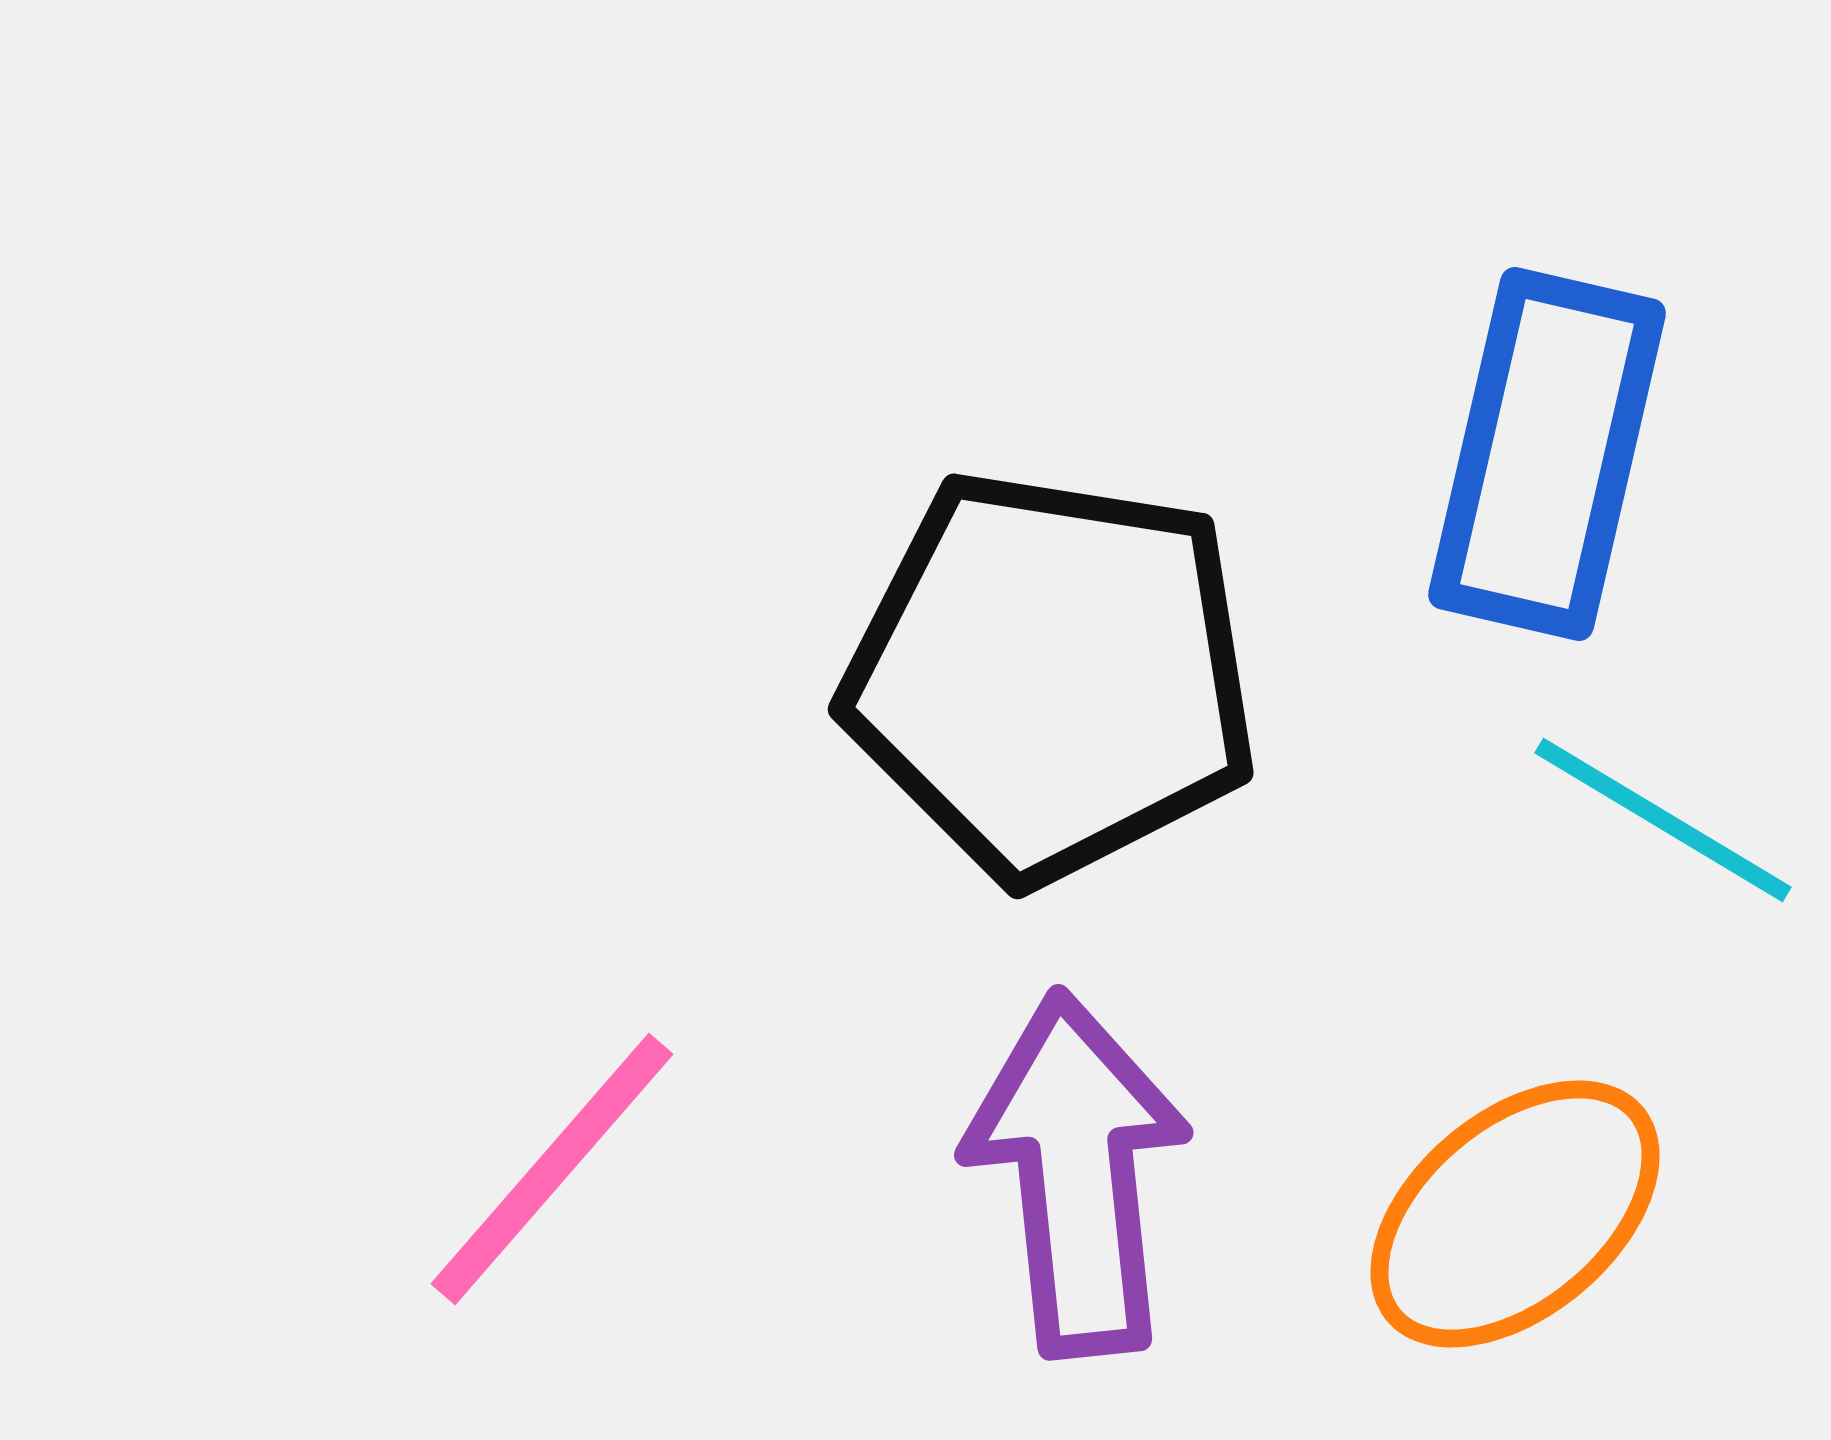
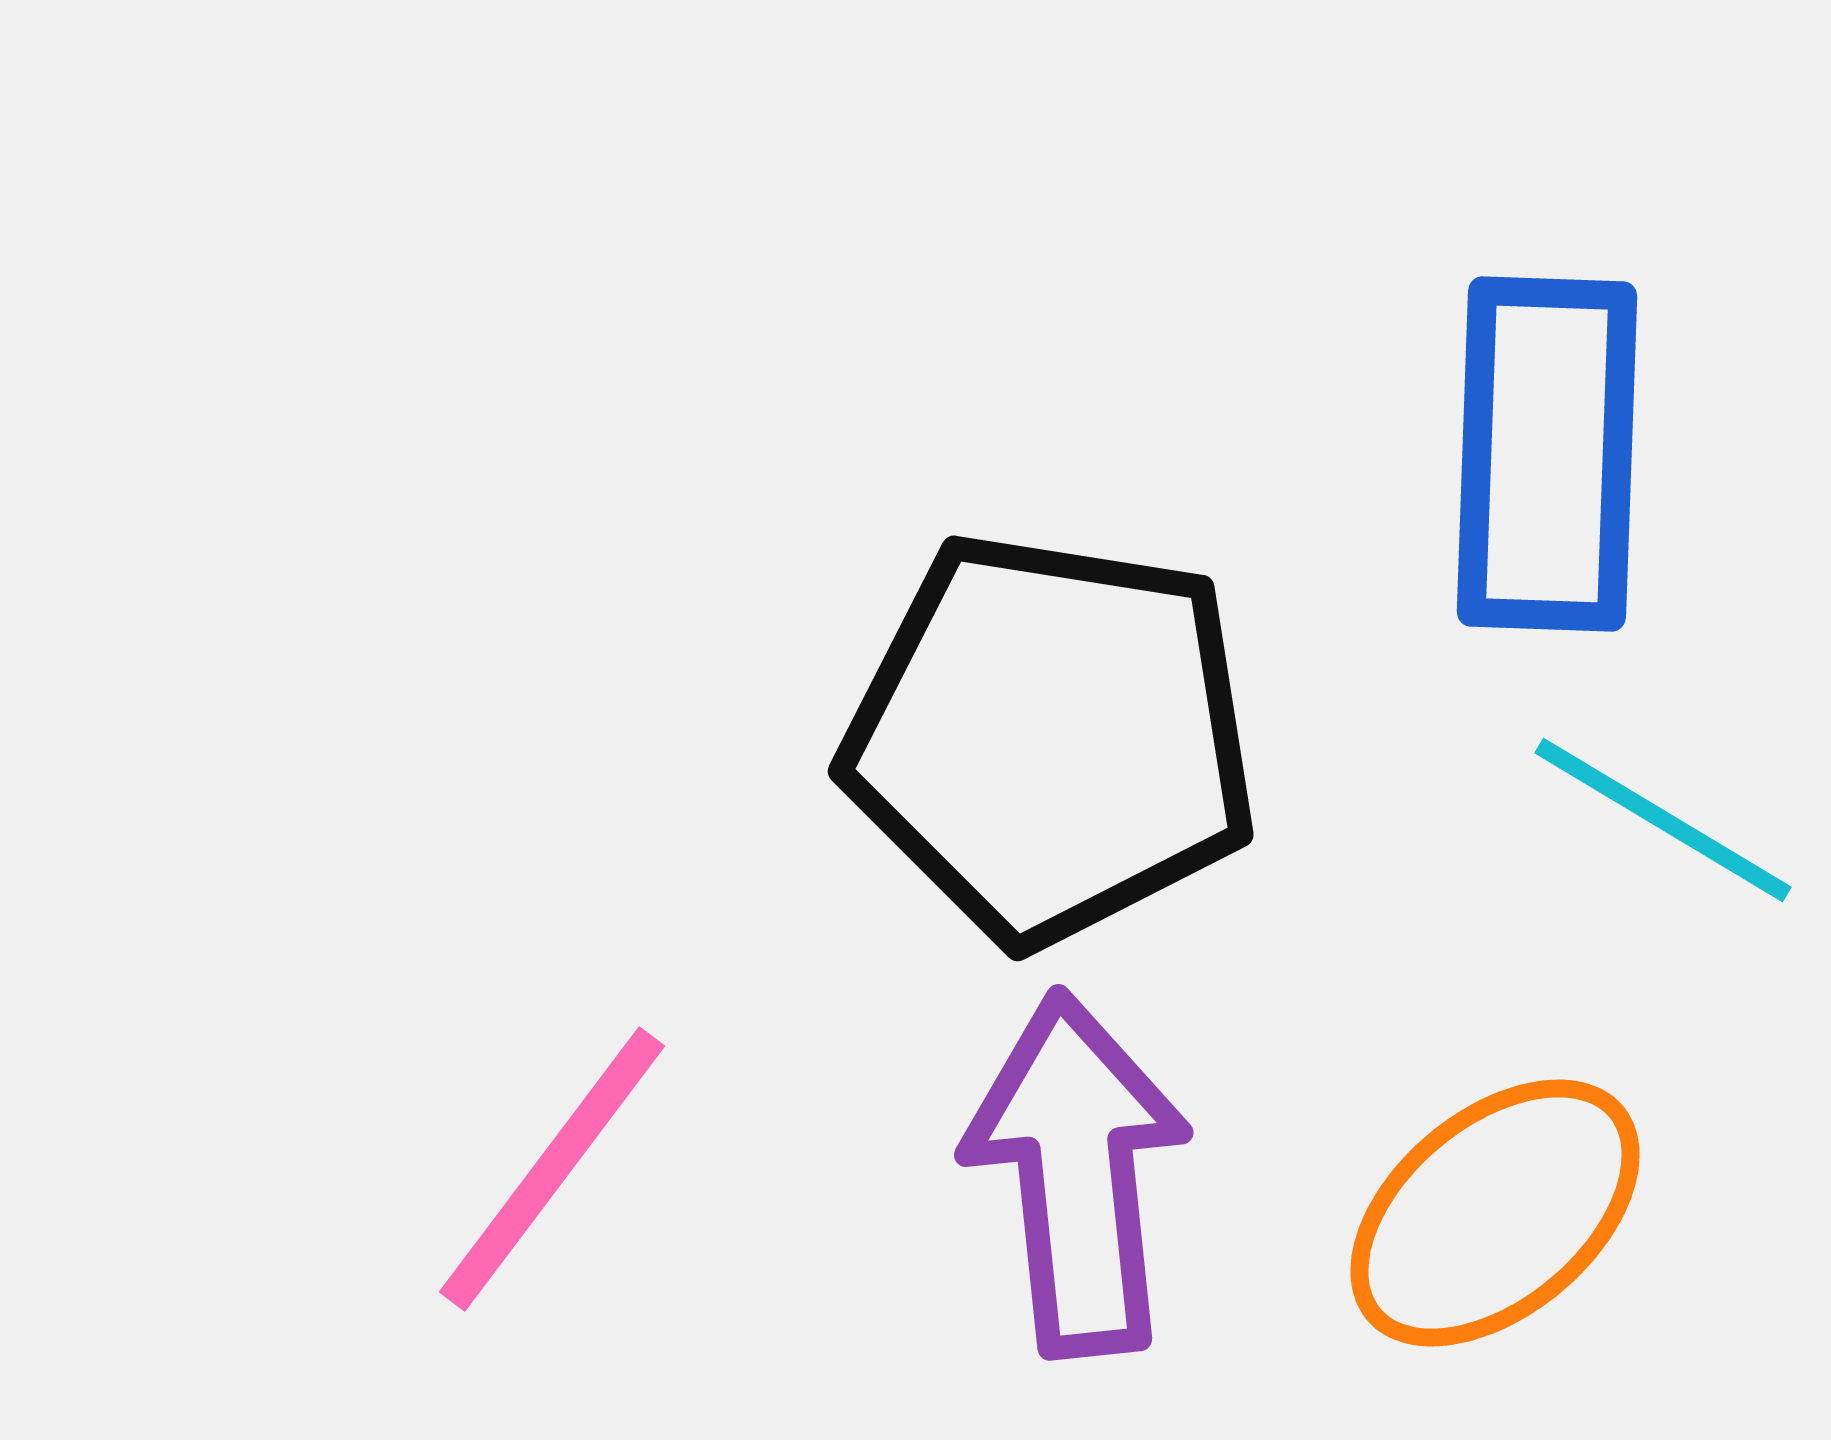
blue rectangle: rotated 11 degrees counterclockwise
black pentagon: moved 62 px down
pink line: rotated 4 degrees counterclockwise
orange ellipse: moved 20 px left, 1 px up
